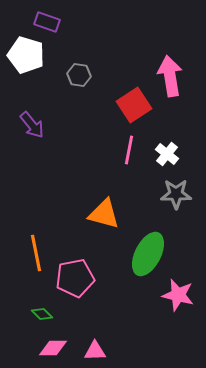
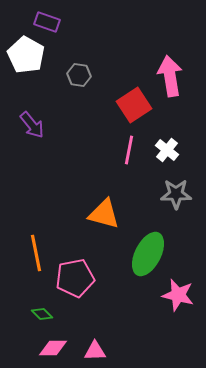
white pentagon: rotated 12 degrees clockwise
white cross: moved 4 px up
